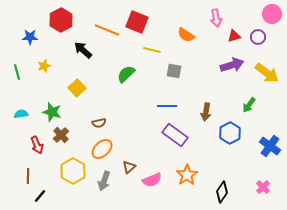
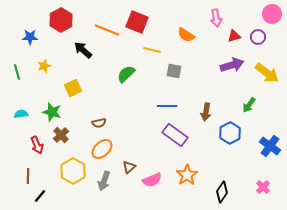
yellow square: moved 4 px left; rotated 18 degrees clockwise
